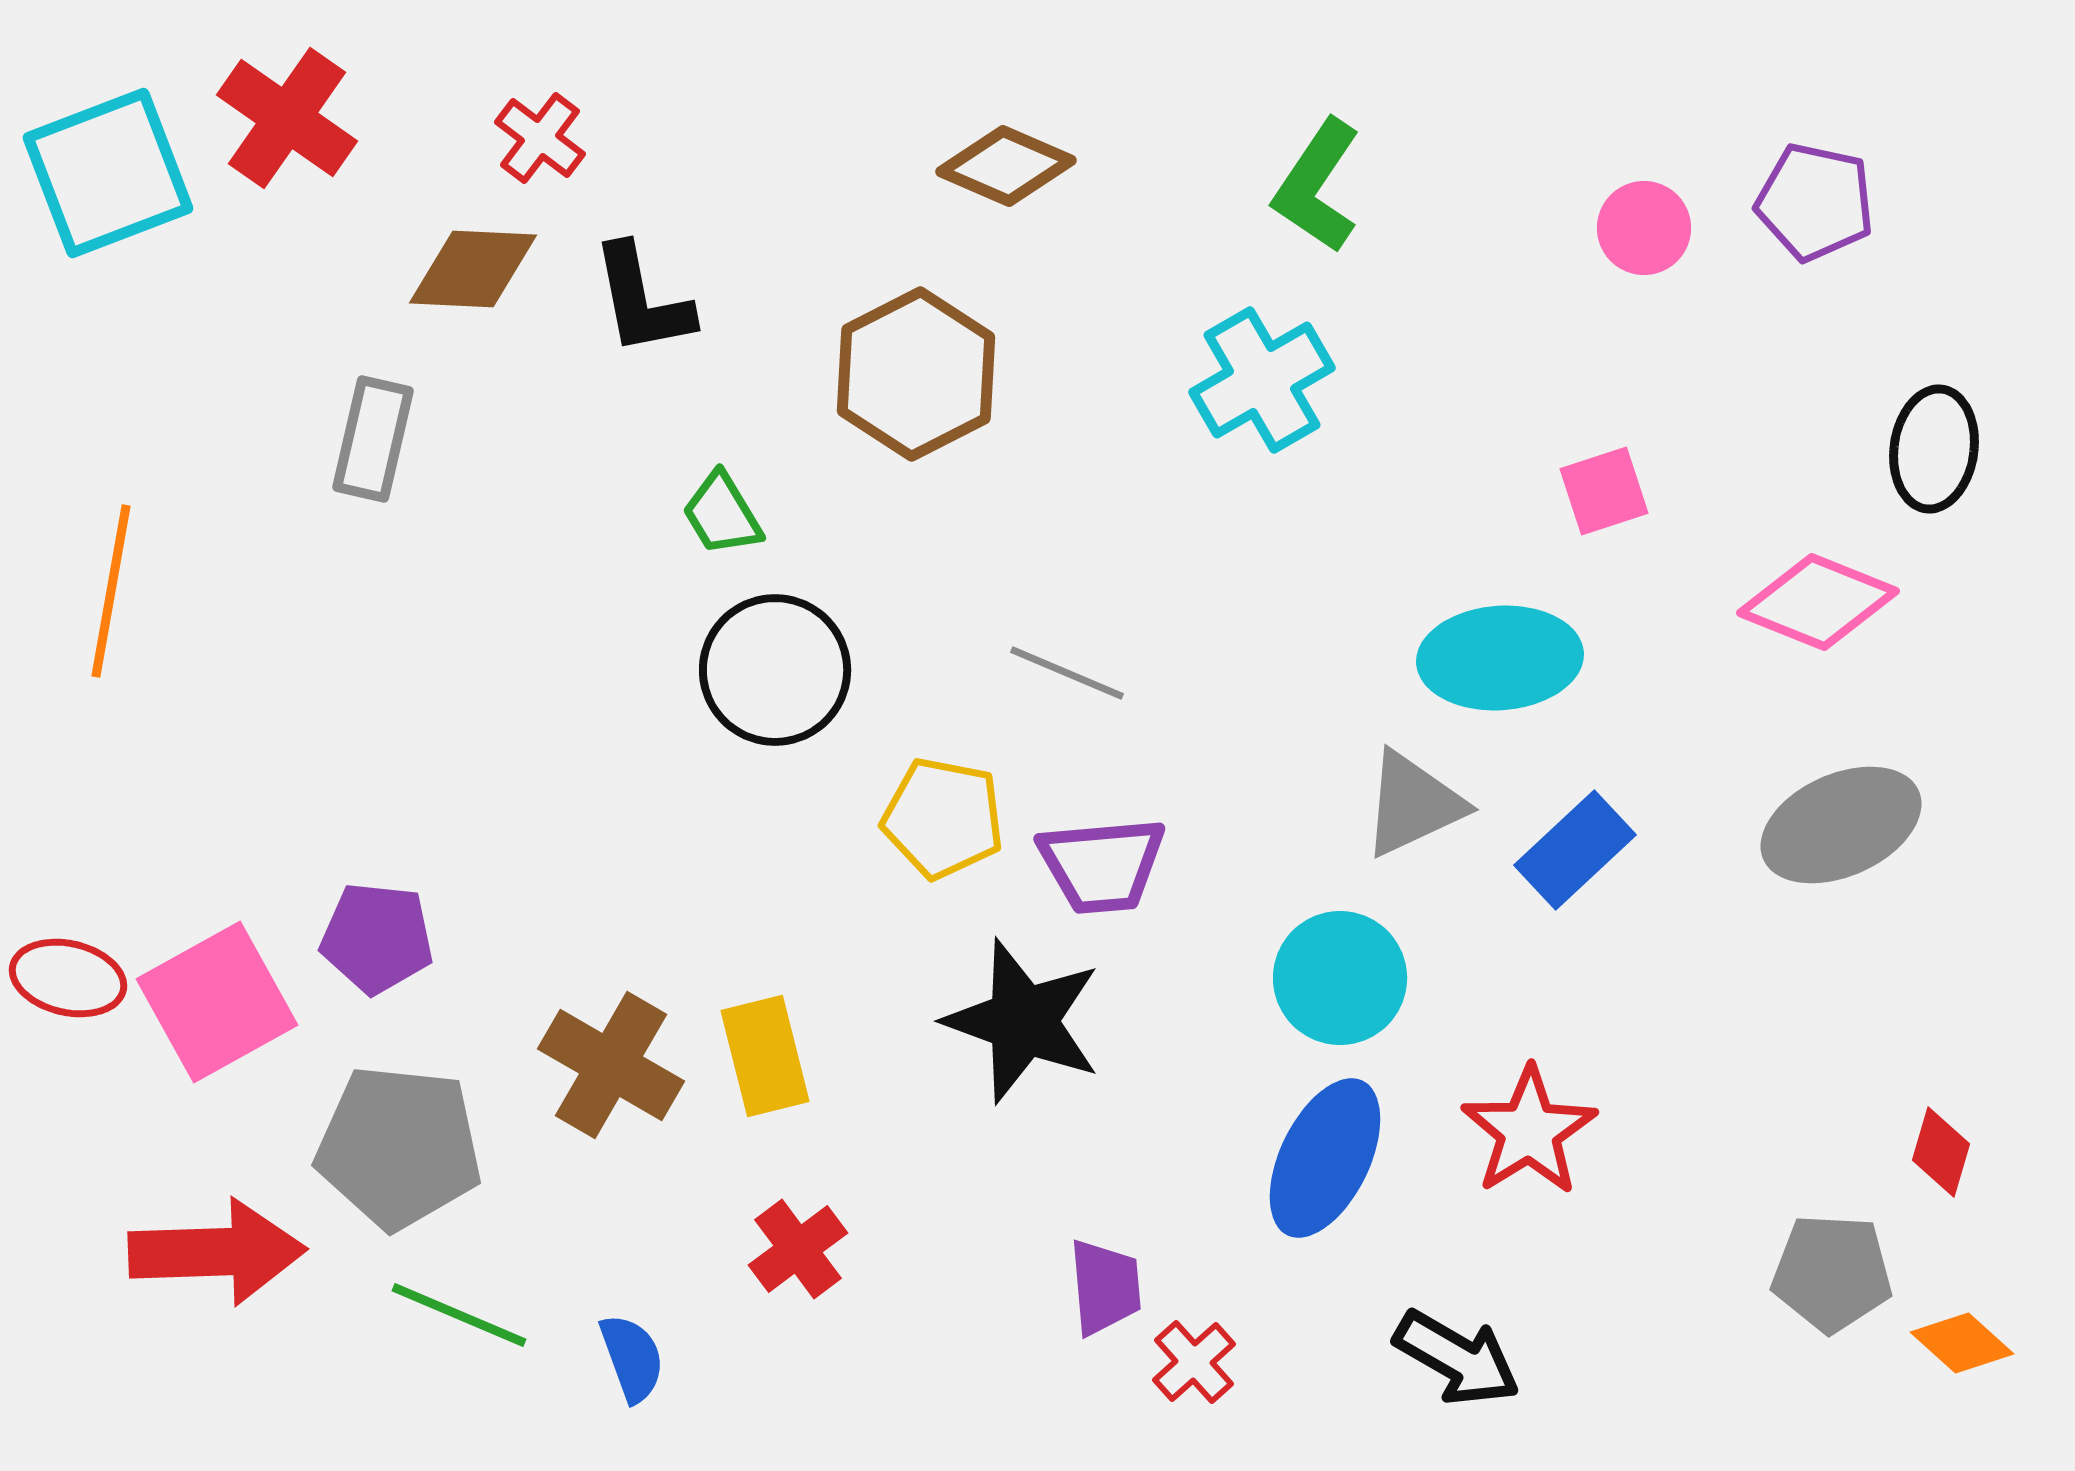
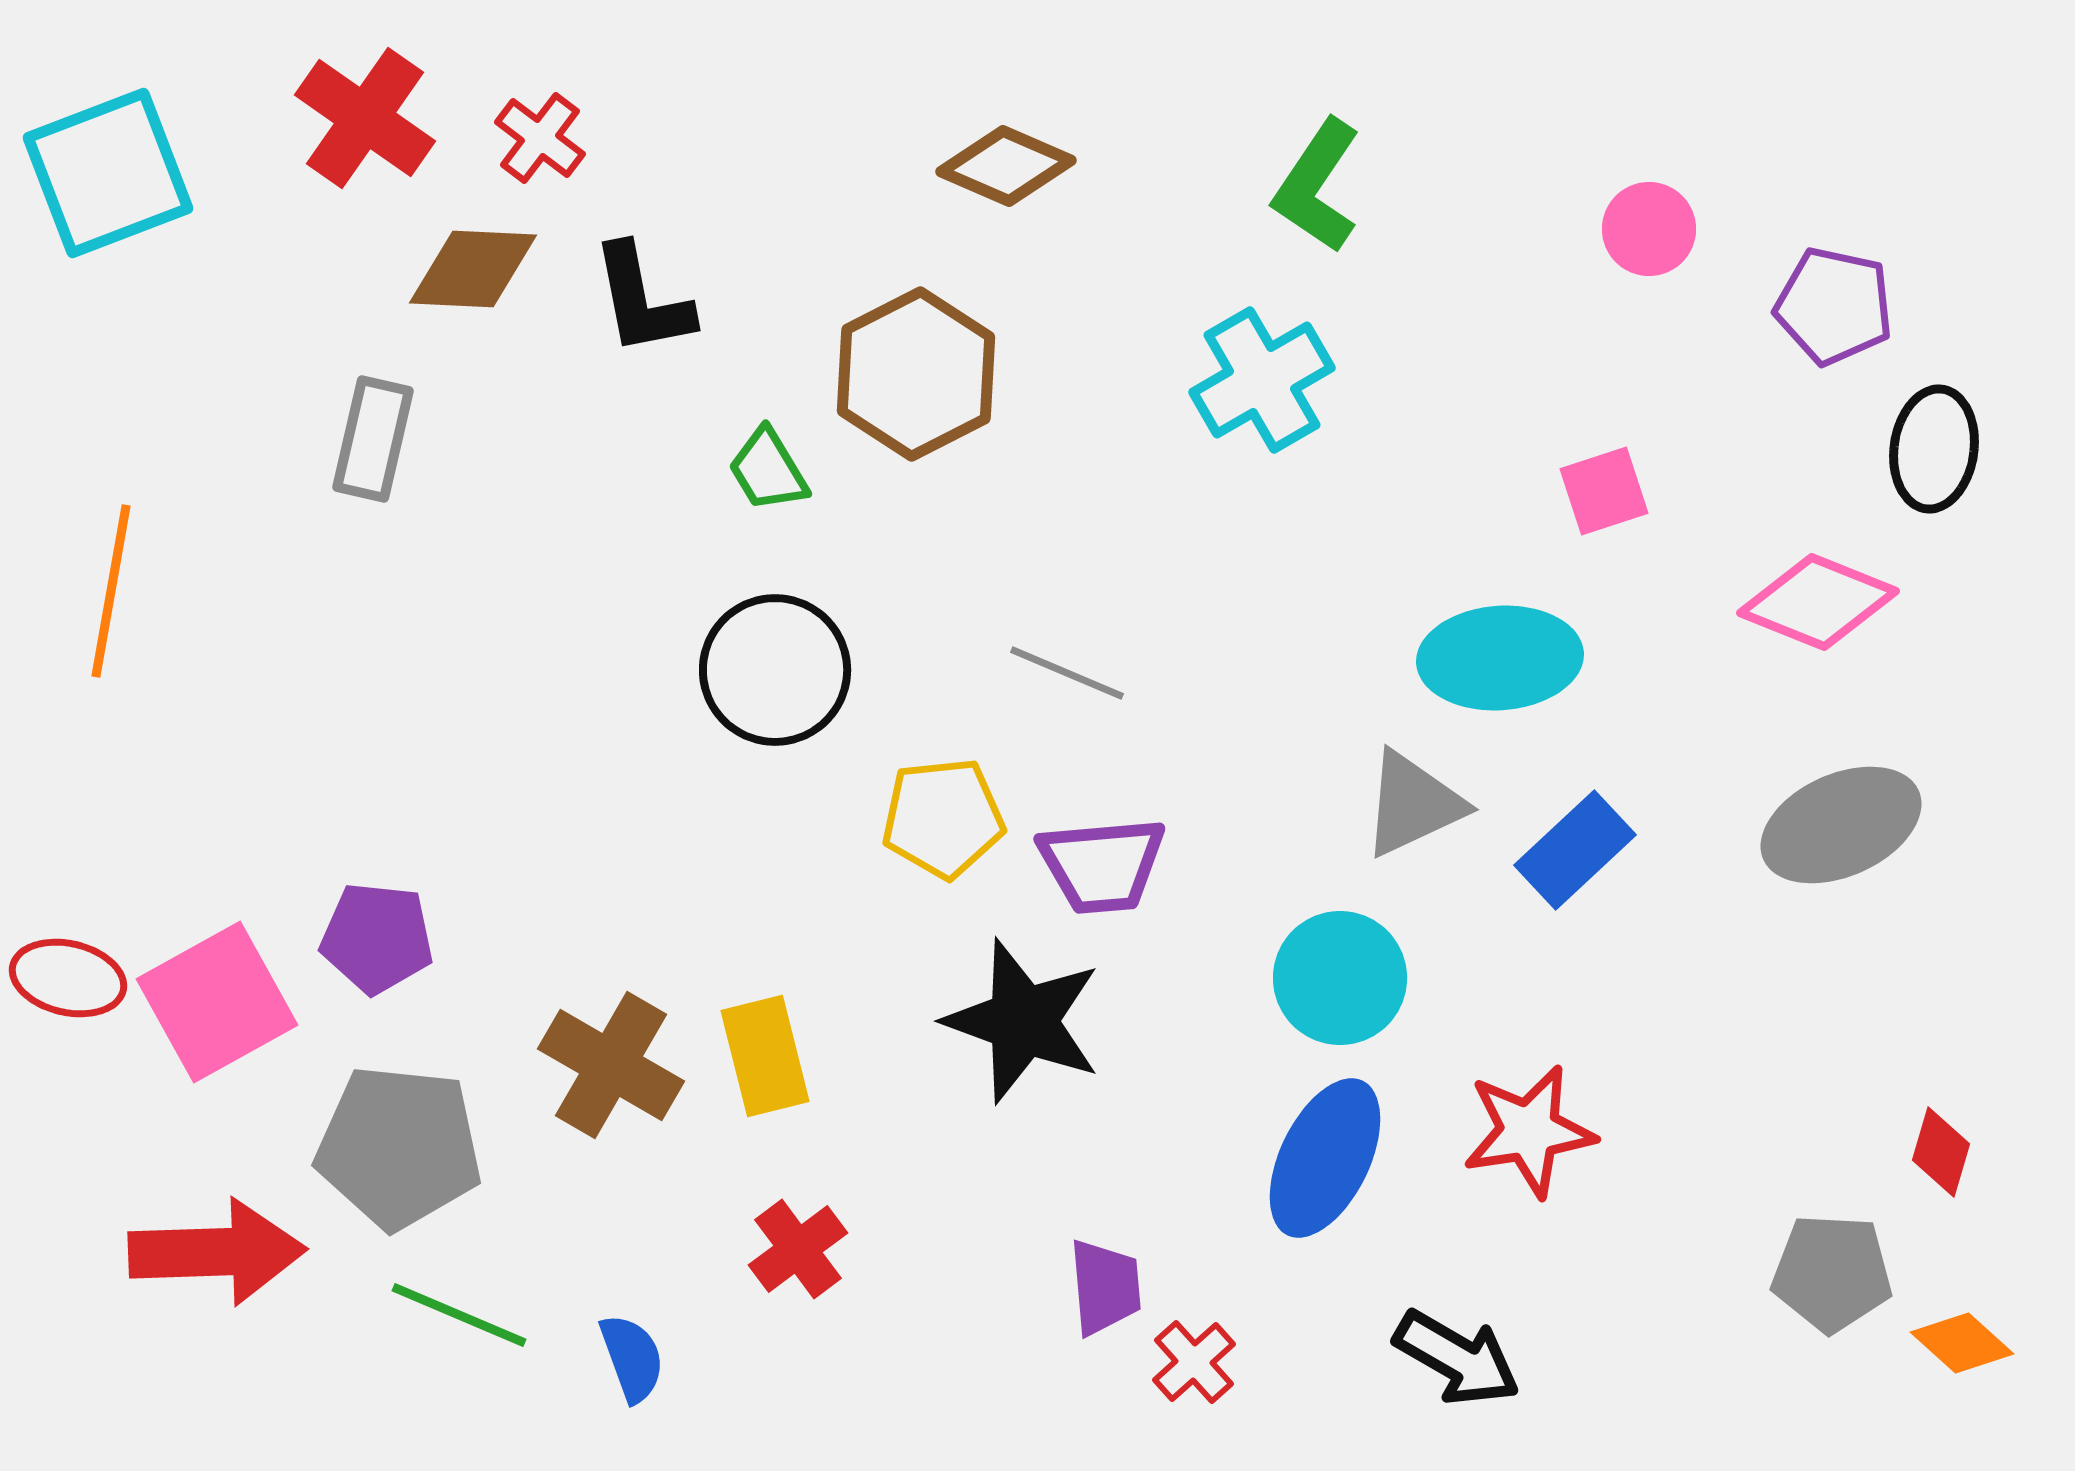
red cross at (287, 118): moved 78 px right
purple pentagon at (1815, 202): moved 19 px right, 104 px down
pink circle at (1644, 228): moved 5 px right, 1 px down
green trapezoid at (722, 514): moved 46 px right, 44 px up
yellow pentagon at (943, 818): rotated 17 degrees counterclockwise
red star at (1529, 1131): rotated 23 degrees clockwise
